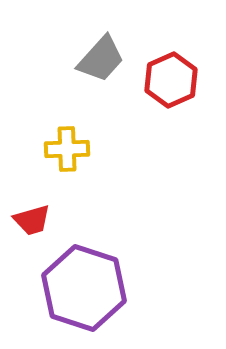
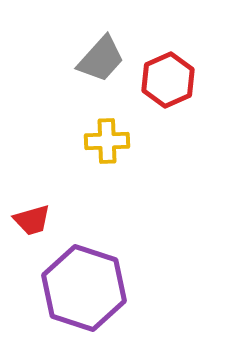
red hexagon: moved 3 px left
yellow cross: moved 40 px right, 8 px up
